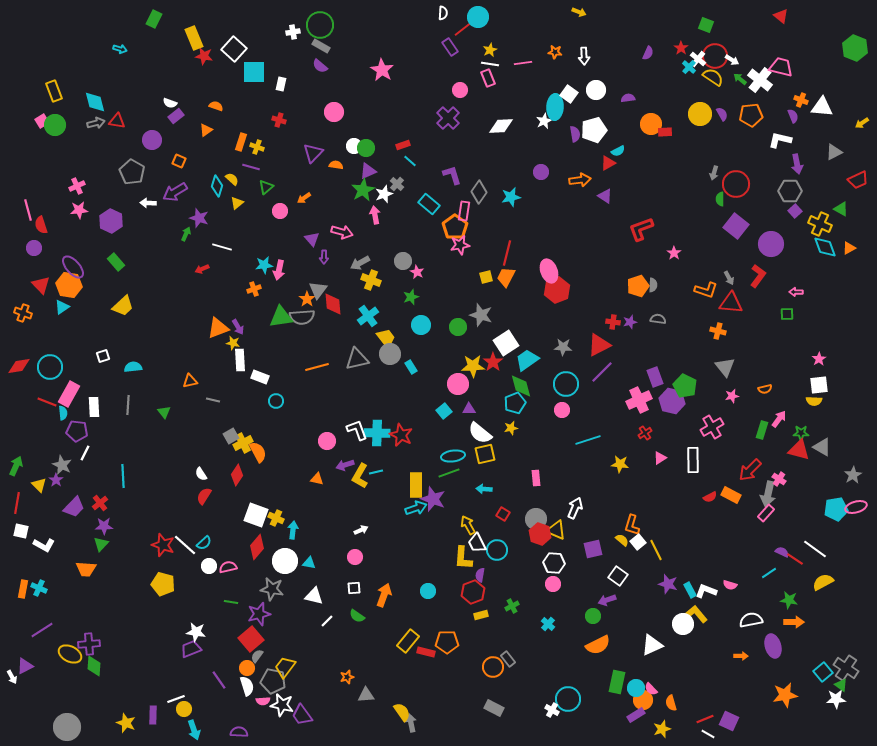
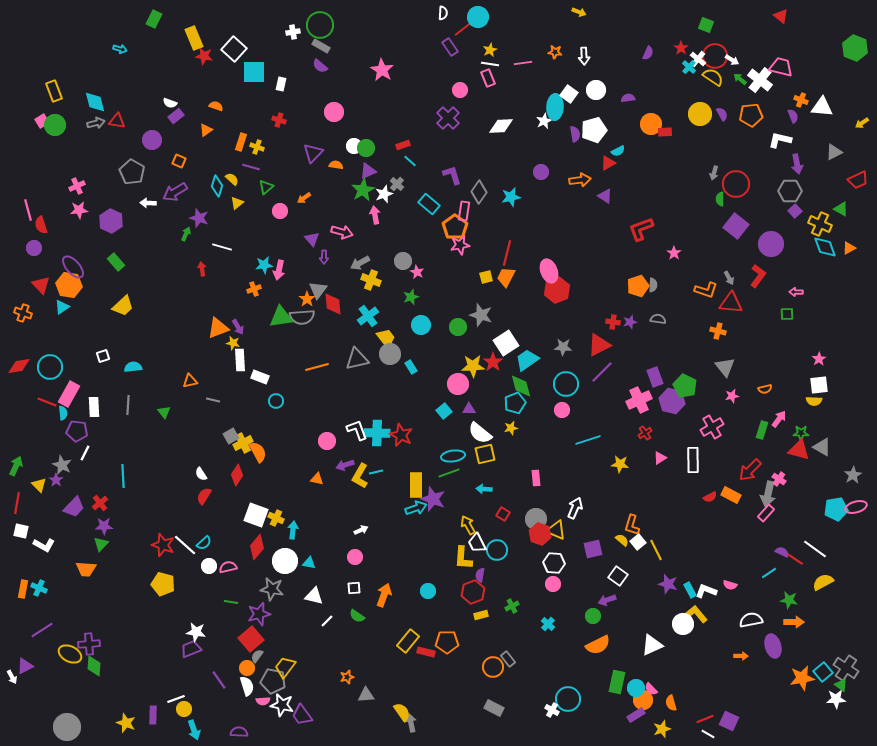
red arrow at (202, 269): rotated 104 degrees clockwise
orange star at (785, 695): moved 17 px right, 17 px up
